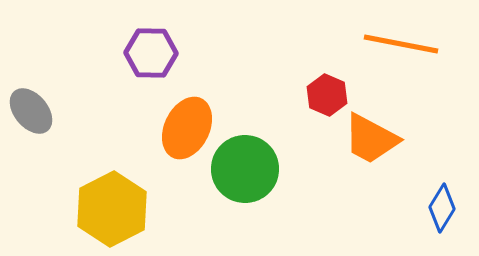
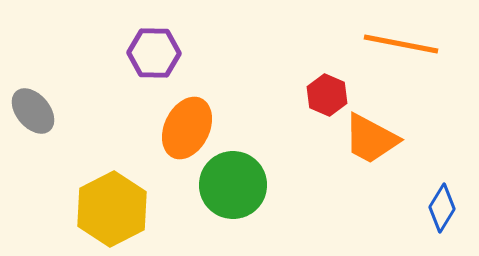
purple hexagon: moved 3 px right
gray ellipse: moved 2 px right
green circle: moved 12 px left, 16 px down
